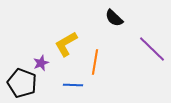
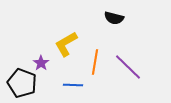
black semicircle: rotated 30 degrees counterclockwise
purple line: moved 24 px left, 18 px down
purple star: rotated 14 degrees counterclockwise
